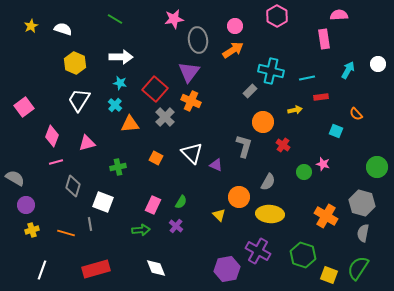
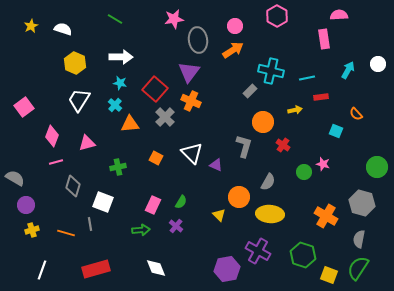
gray semicircle at (363, 233): moved 4 px left, 6 px down
